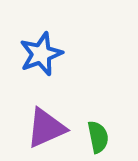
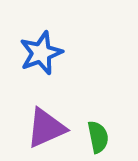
blue star: moved 1 px up
